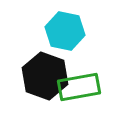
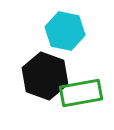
green rectangle: moved 2 px right, 6 px down
